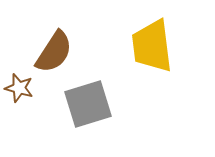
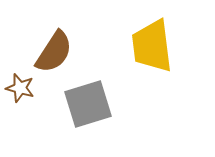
brown star: moved 1 px right
